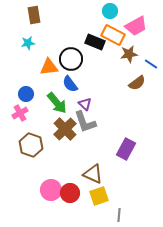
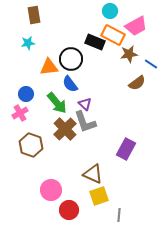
red circle: moved 1 px left, 17 px down
